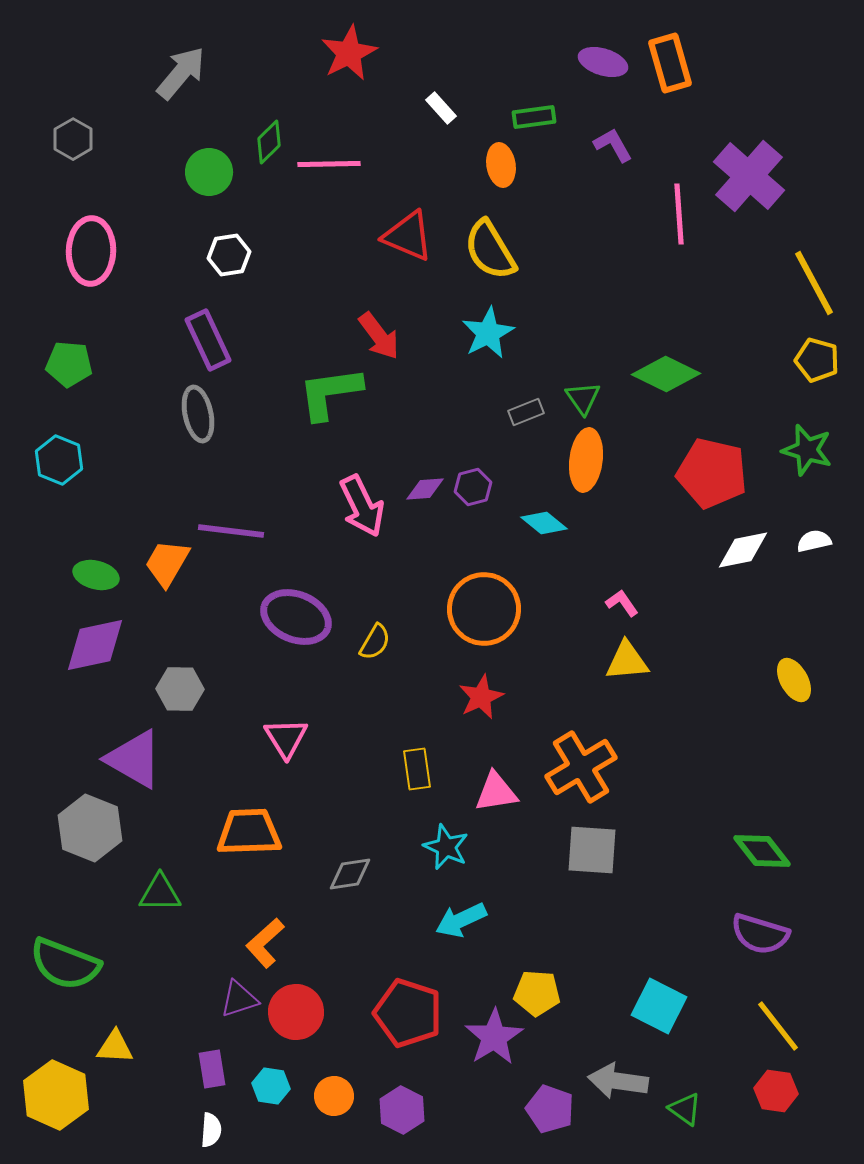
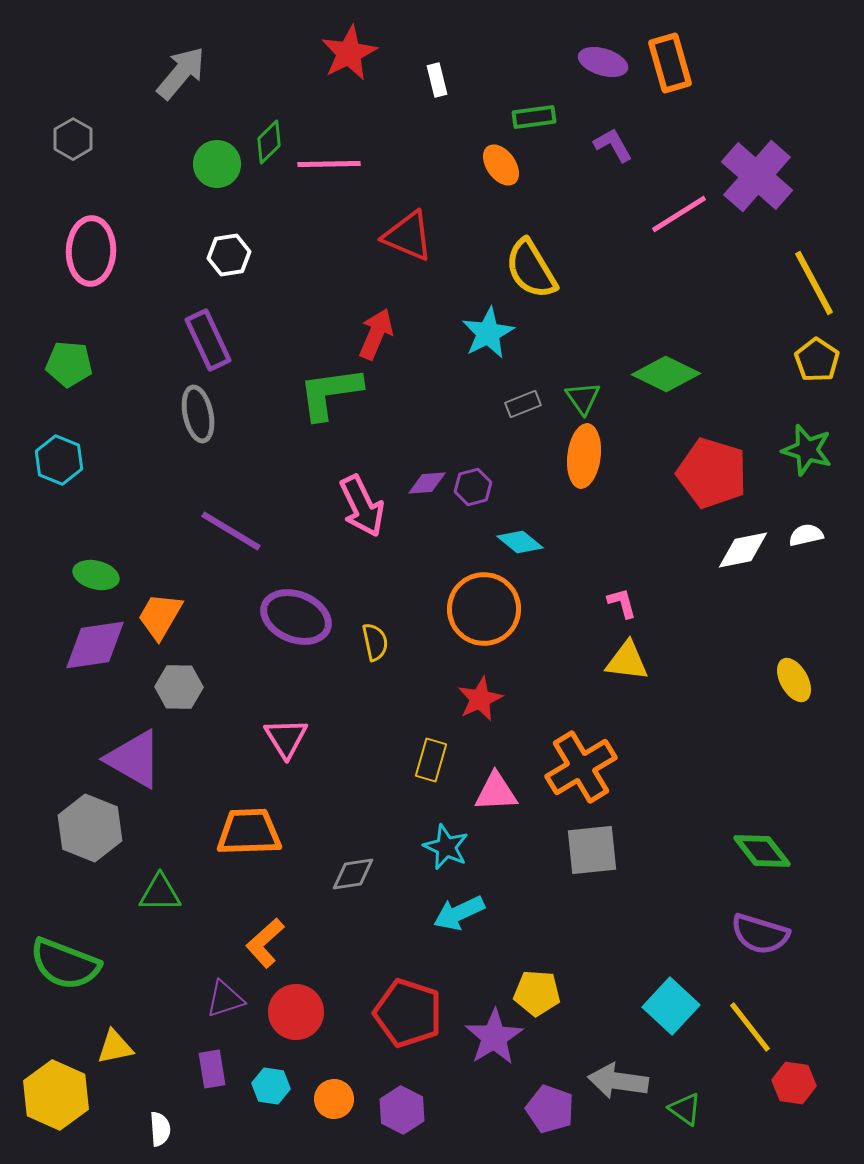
white rectangle at (441, 108): moved 4 px left, 28 px up; rotated 28 degrees clockwise
orange ellipse at (501, 165): rotated 27 degrees counterclockwise
green circle at (209, 172): moved 8 px right, 8 px up
purple cross at (749, 176): moved 8 px right
pink line at (679, 214): rotated 62 degrees clockwise
yellow semicircle at (490, 250): moved 41 px right, 19 px down
red arrow at (379, 336): moved 3 px left, 2 px up; rotated 120 degrees counterclockwise
yellow pentagon at (817, 360): rotated 18 degrees clockwise
gray rectangle at (526, 412): moved 3 px left, 8 px up
orange ellipse at (586, 460): moved 2 px left, 4 px up
red pentagon at (712, 473): rotated 4 degrees clockwise
purple diamond at (425, 489): moved 2 px right, 6 px up
cyan diamond at (544, 523): moved 24 px left, 19 px down
purple line at (231, 531): rotated 24 degrees clockwise
white semicircle at (814, 541): moved 8 px left, 6 px up
orange trapezoid at (167, 563): moved 7 px left, 53 px down
pink L-shape at (622, 603): rotated 20 degrees clockwise
yellow semicircle at (375, 642): rotated 42 degrees counterclockwise
purple diamond at (95, 645): rotated 4 degrees clockwise
yellow triangle at (627, 661): rotated 12 degrees clockwise
gray hexagon at (180, 689): moved 1 px left, 2 px up
red star at (481, 697): moved 1 px left, 2 px down
yellow rectangle at (417, 769): moved 14 px right, 9 px up; rotated 24 degrees clockwise
pink triangle at (496, 792): rotated 6 degrees clockwise
gray square at (592, 850): rotated 10 degrees counterclockwise
gray diamond at (350, 874): moved 3 px right
cyan arrow at (461, 920): moved 2 px left, 7 px up
purple triangle at (239, 999): moved 14 px left
cyan square at (659, 1006): moved 12 px right; rotated 16 degrees clockwise
yellow line at (778, 1026): moved 28 px left, 1 px down
yellow triangle at (115, 1047): rotated 15 degrees counterclockwise
red hexagon at (776, 1091): moved 18 px right, 8 px up
orange circle at (334, 1096): moved 3 px down
white semicircle at (211, 1130): moved 51 px left, 1 px up; rotated 8 degrees counterclockwise
